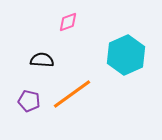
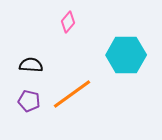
pink diamond: rotated 30 degrees counterclockwise
cyan hexagon: rotated 24 degrees clockwise
black semicircle: moved 11 px left, 5 px down
